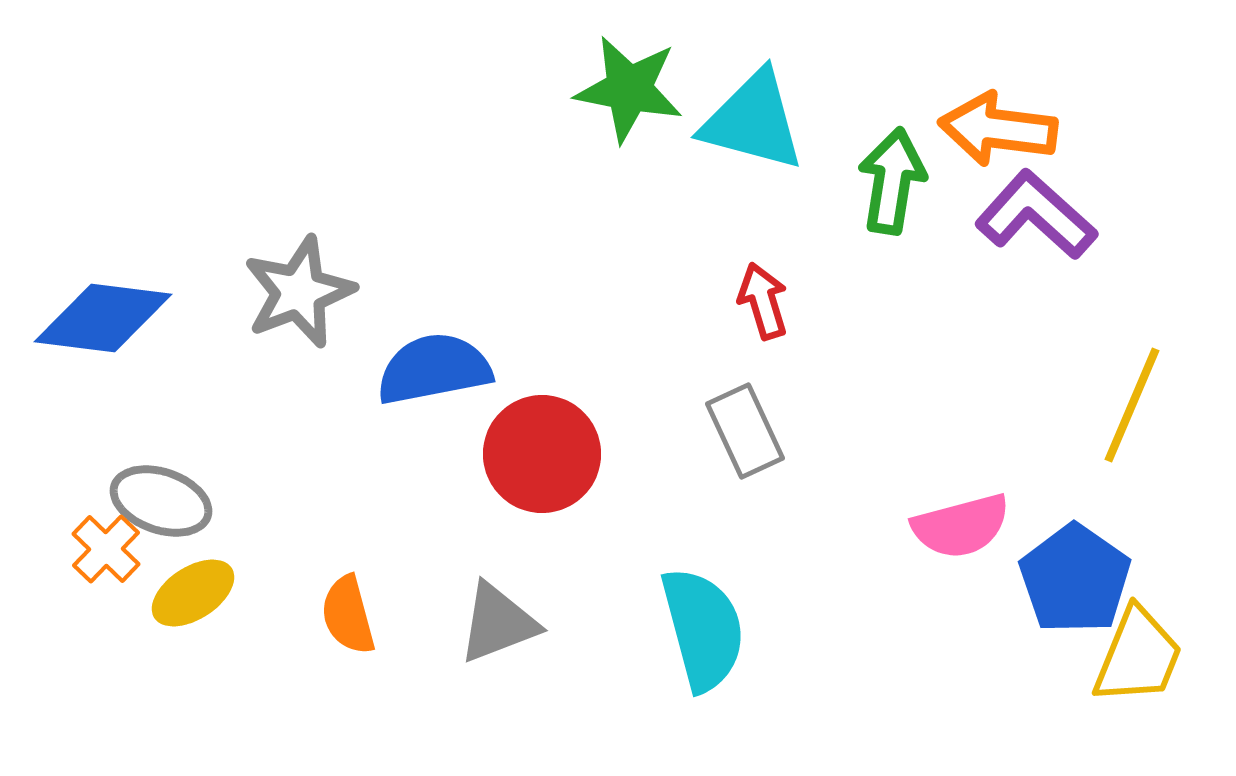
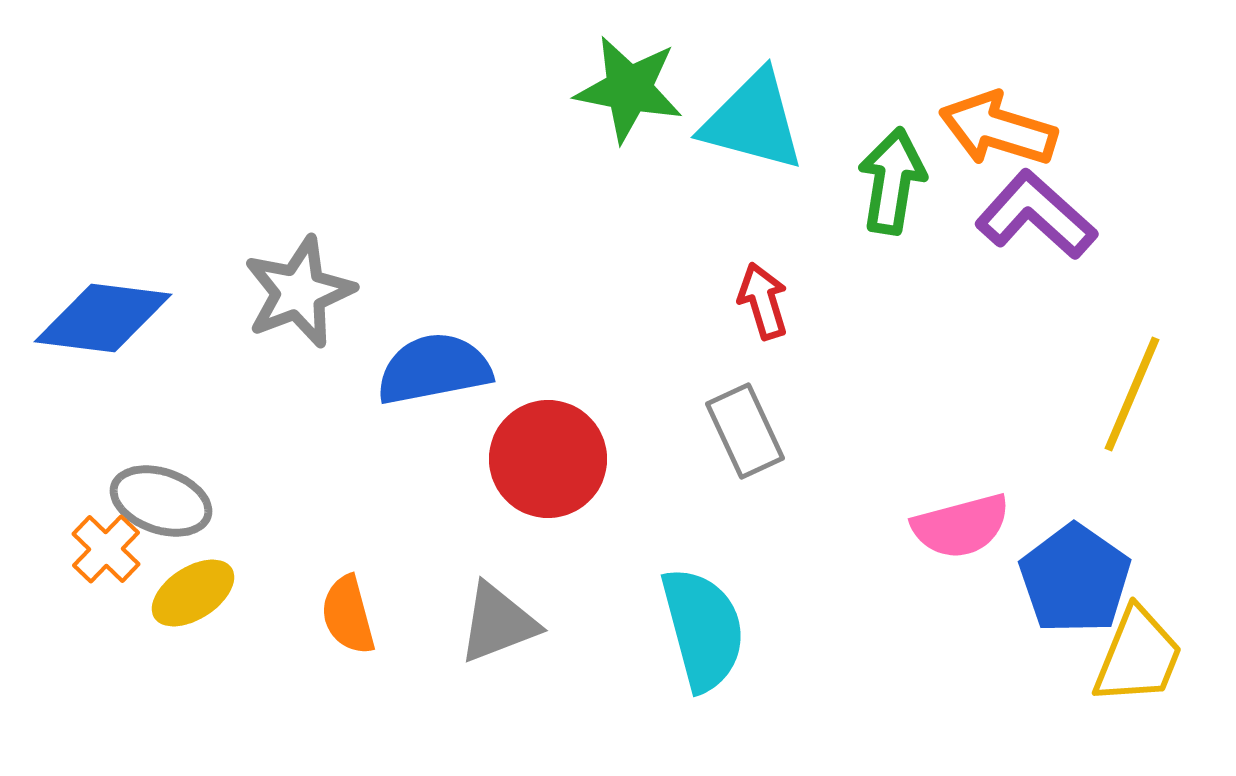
orange arrow: rotated 10 degrees clockwise
yellow line: moved 11 px up
red circle: moved 6 px right, 5 px down
